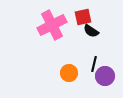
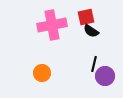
red square: moved 3 px right
pink cross: rotated 16 degrees clockwise
orange circle: moved 27 px left
